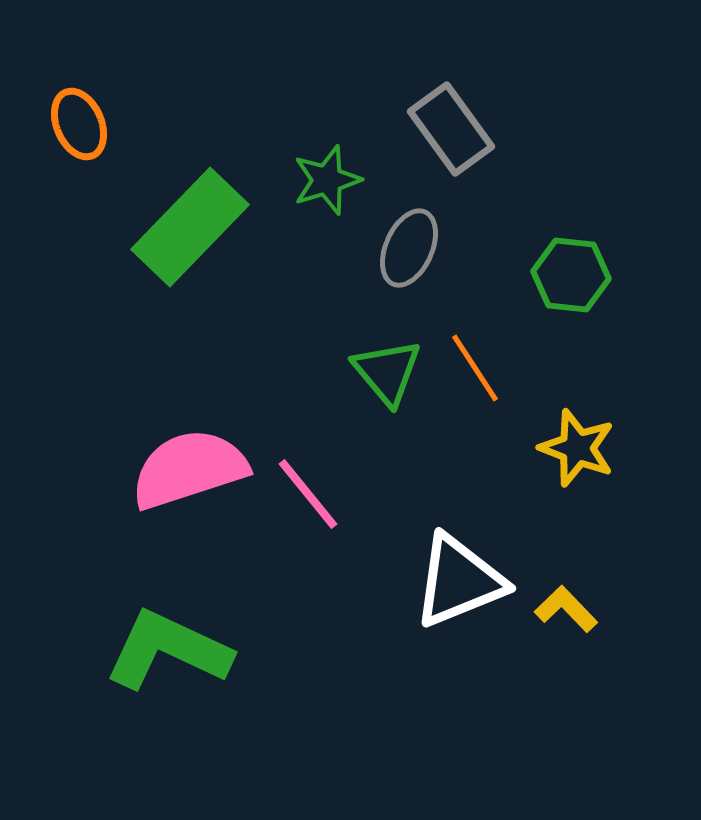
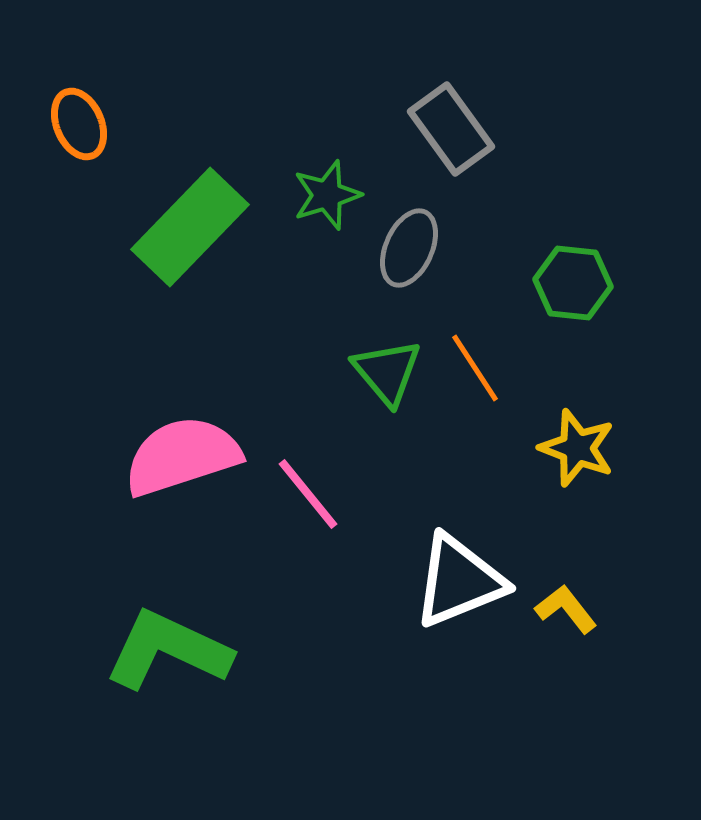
green star: moved 15 px down
green hexagon: moved 2 px right, 8 px down
pink semicircle: moved 7 px left, 13 px up
yellow L-shape: rotated 6 degrees clockwise
